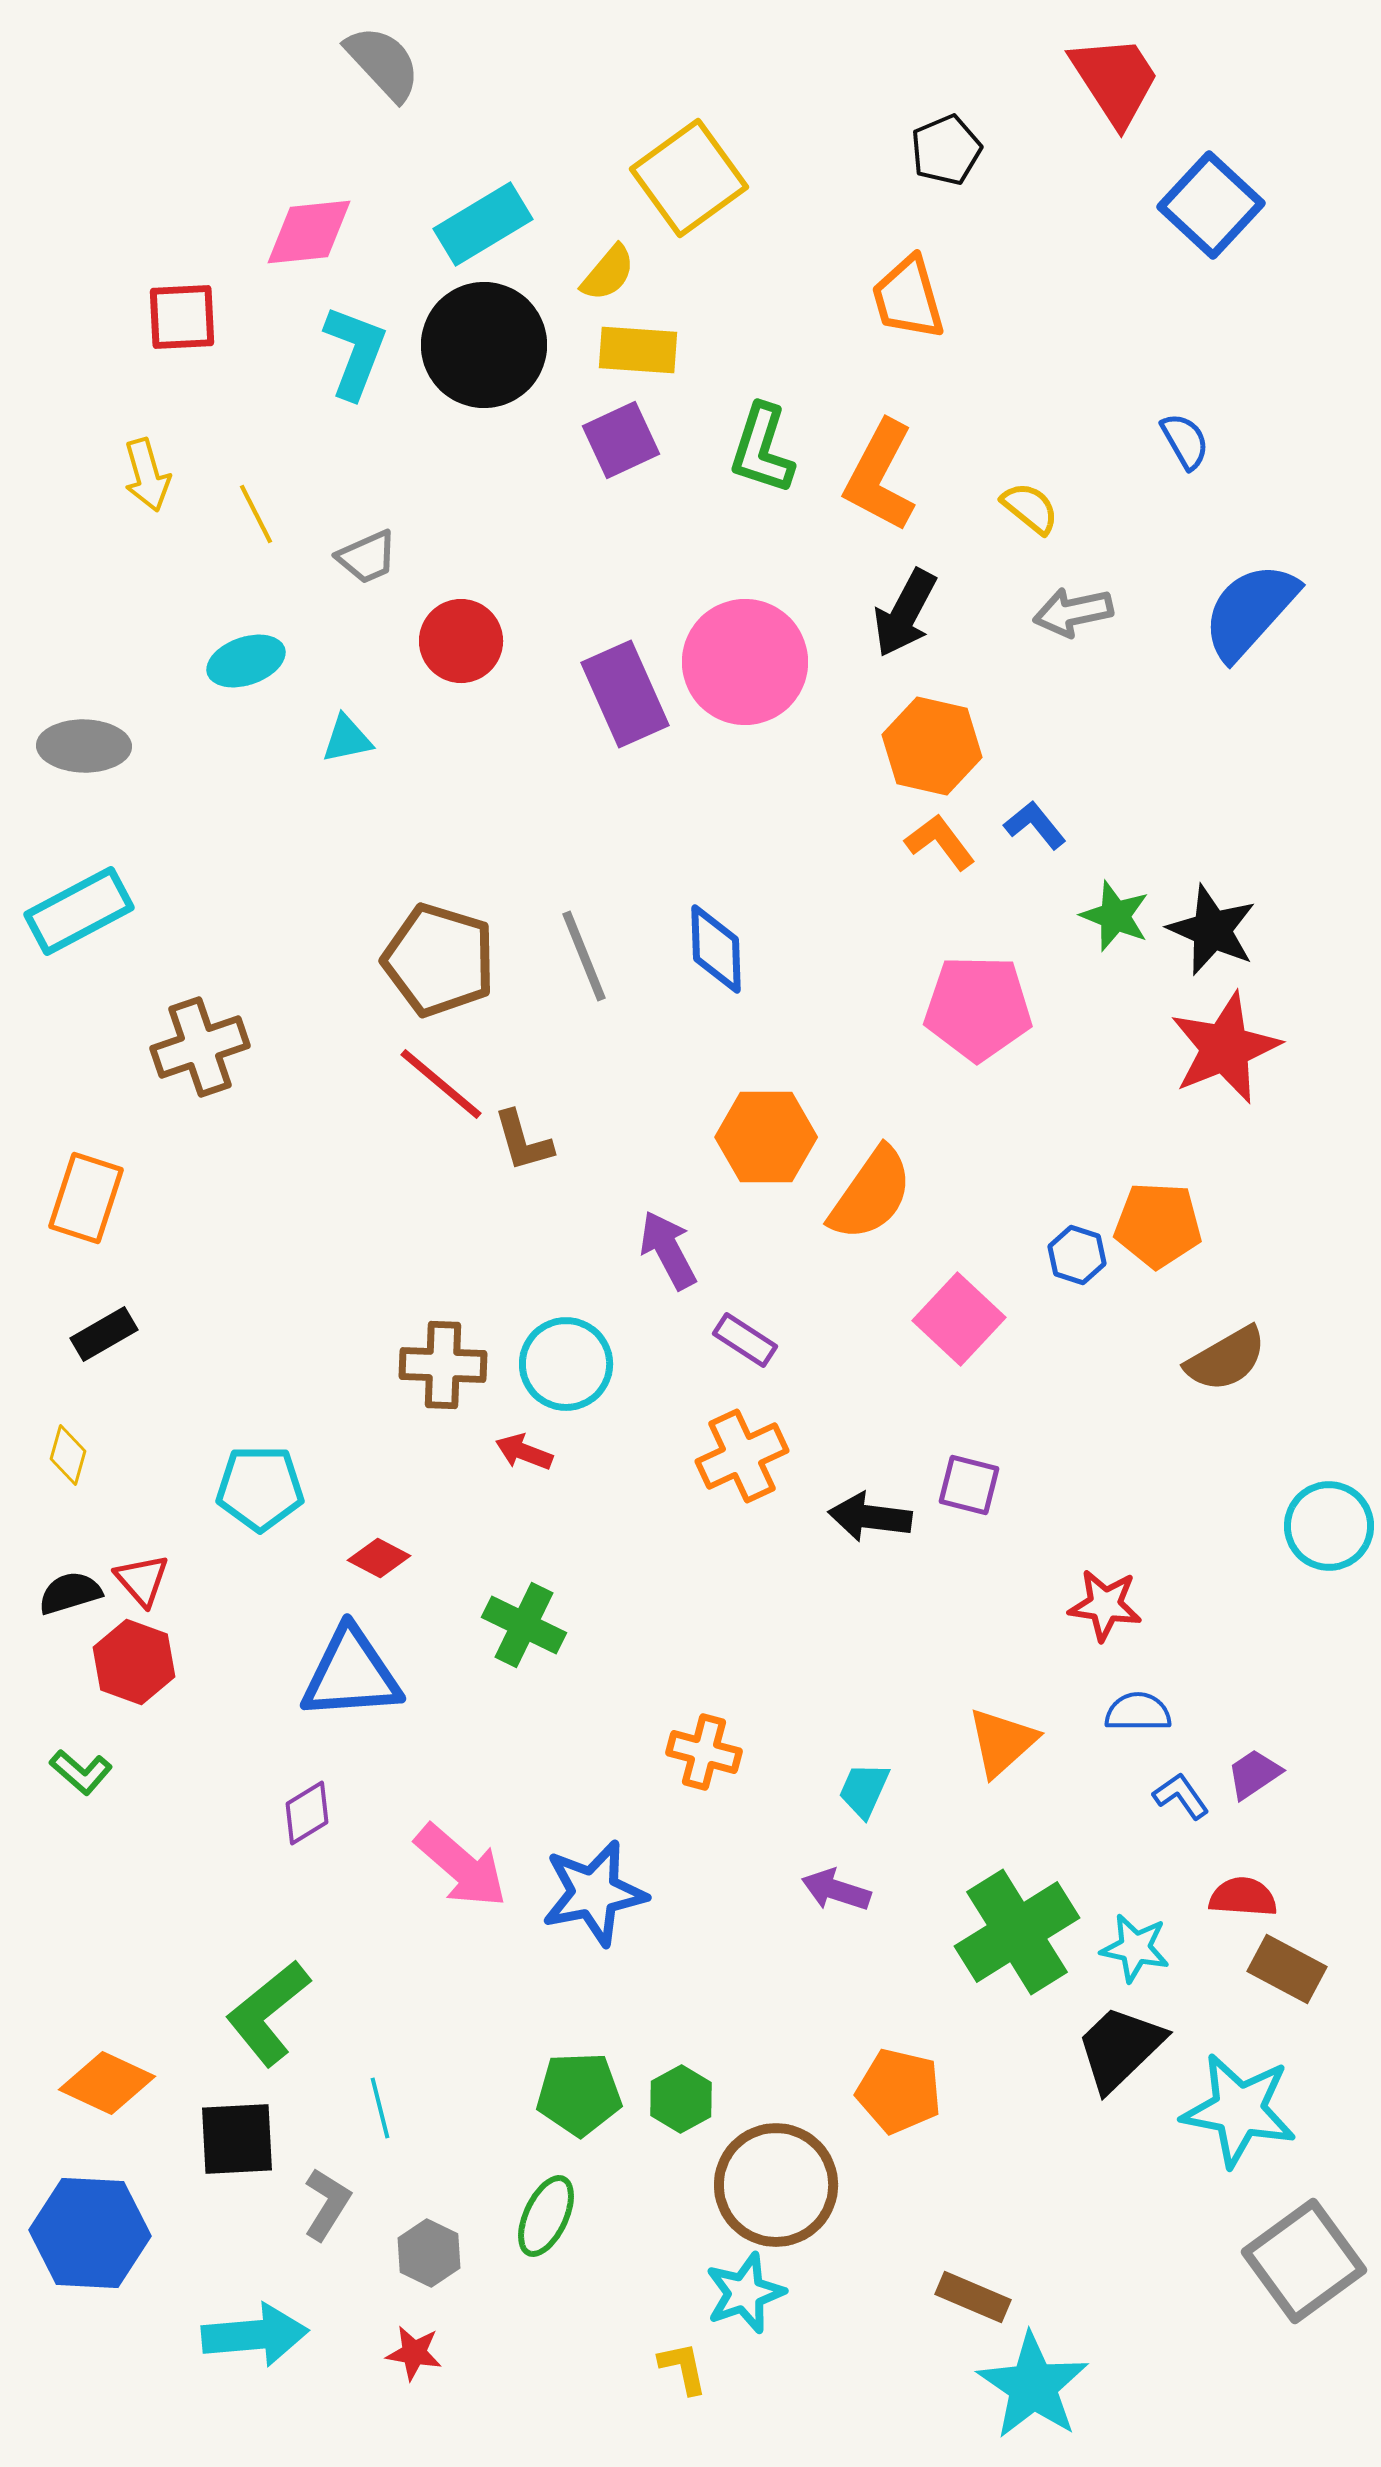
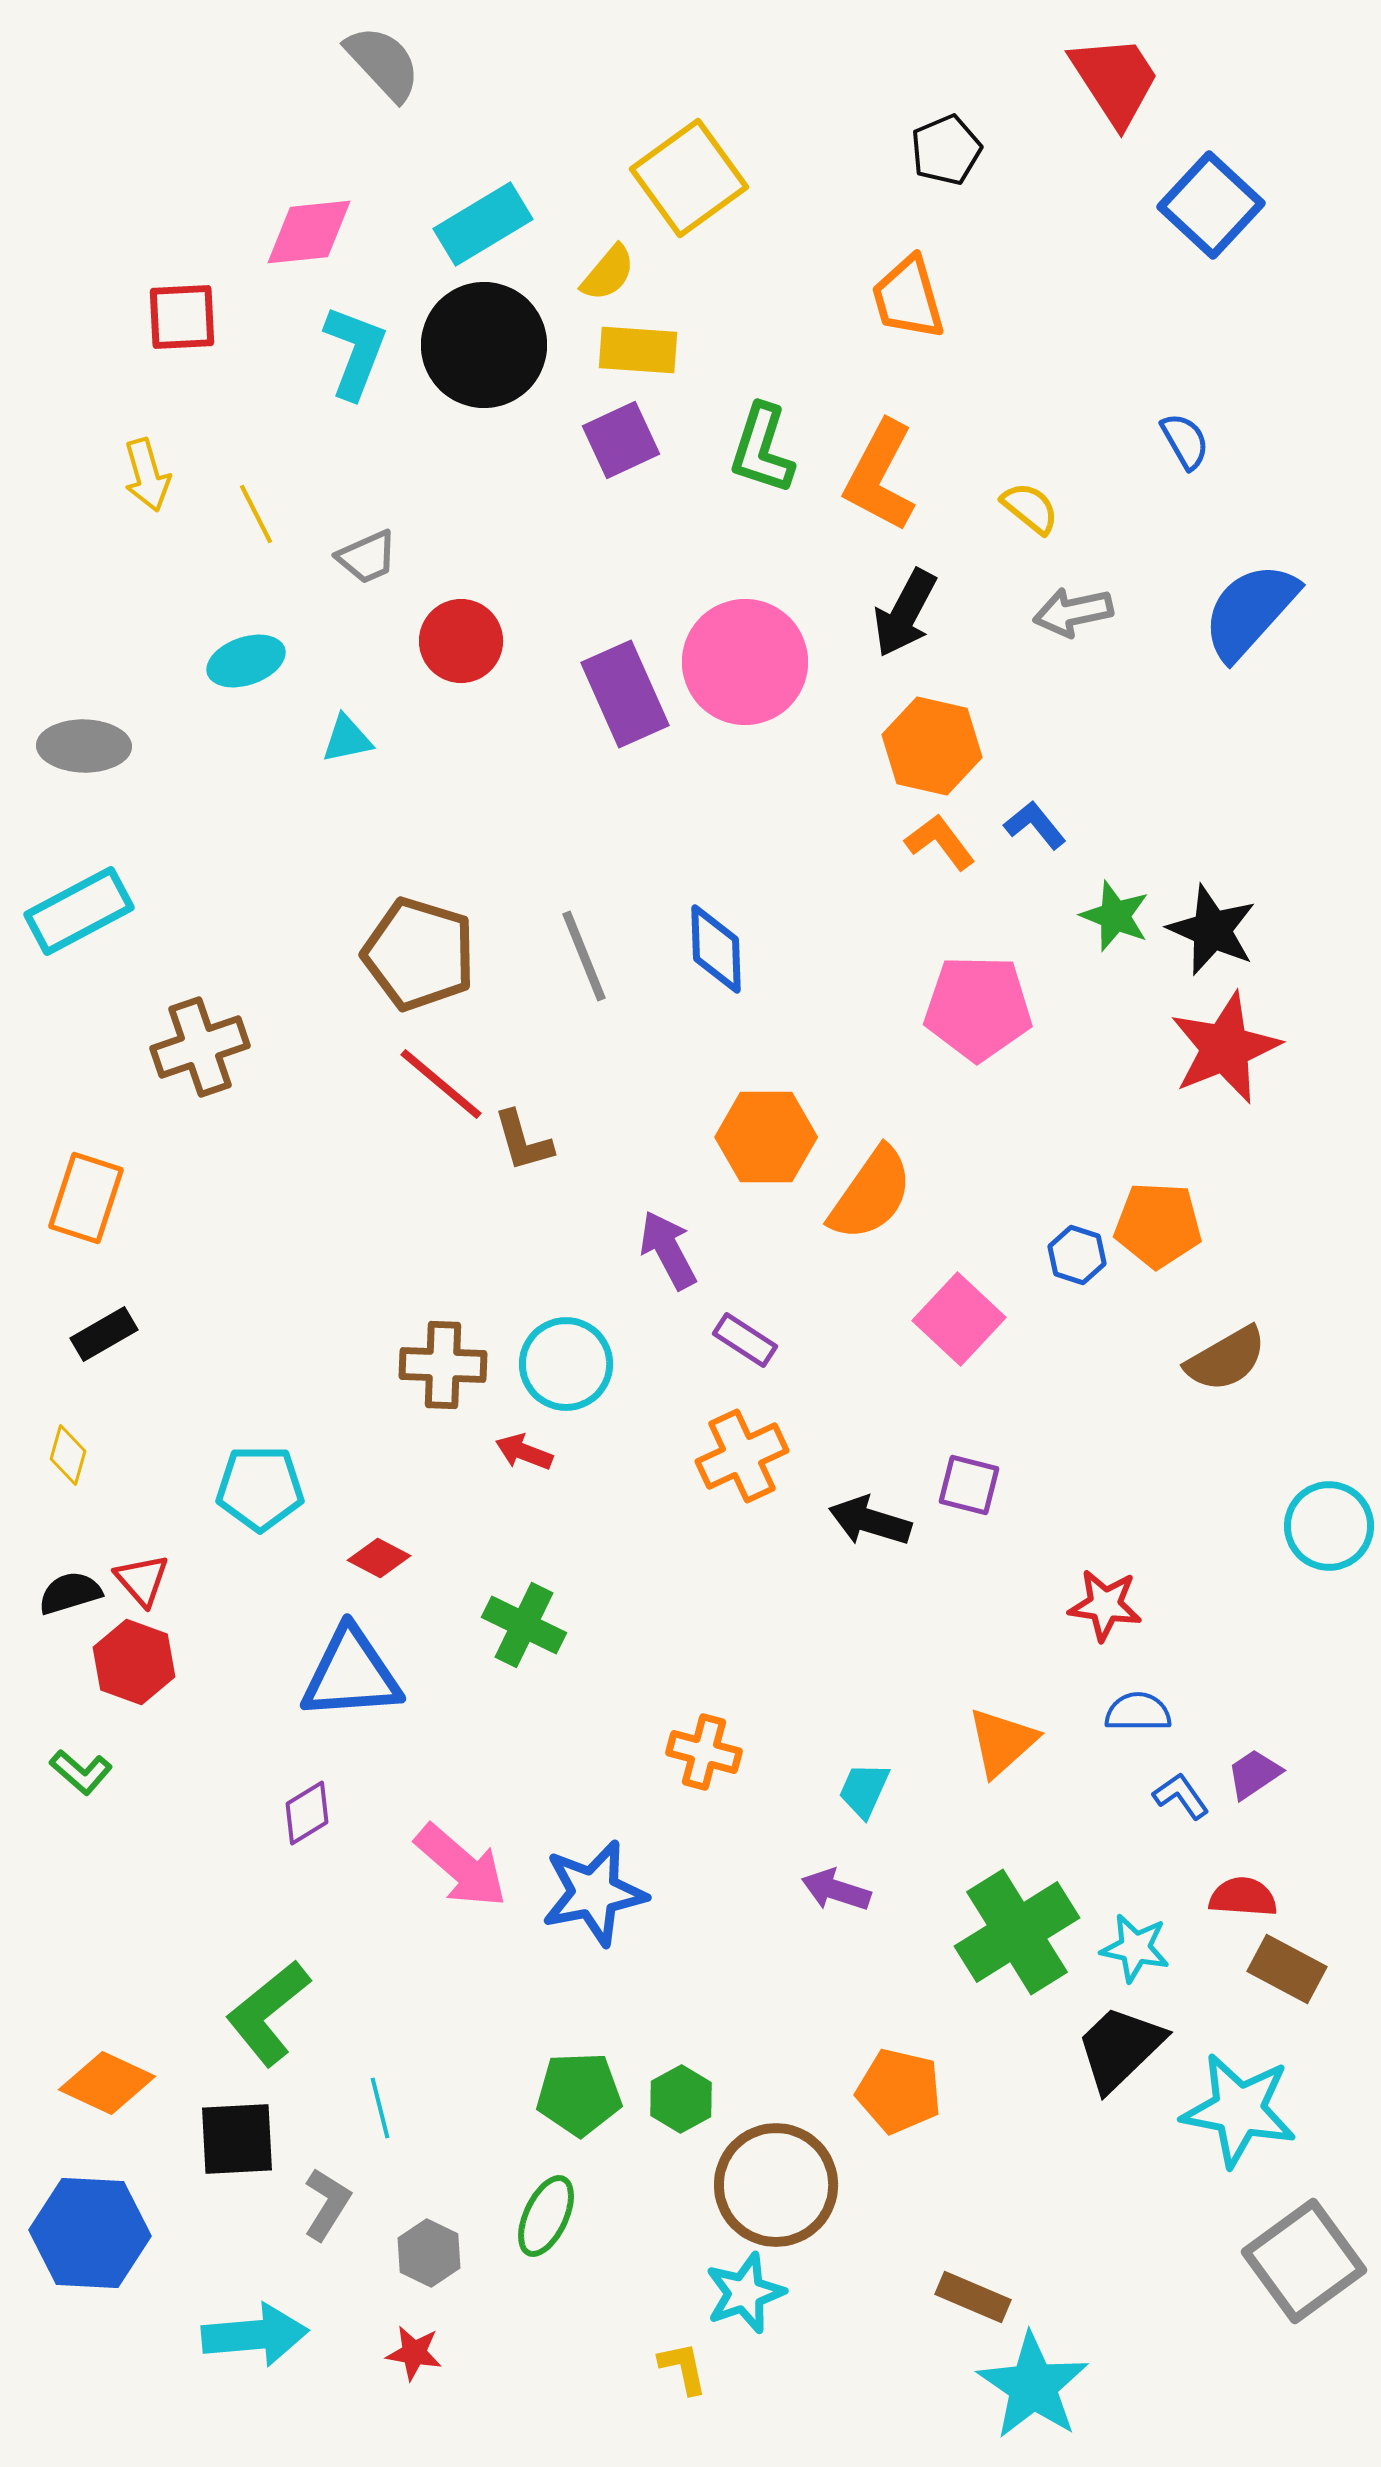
brown pentagon at (439, 960): moved 20 px left, 6 px up
black arrow at (870, 1517): moved 4 px down; rotated 10 degrees clockwise
